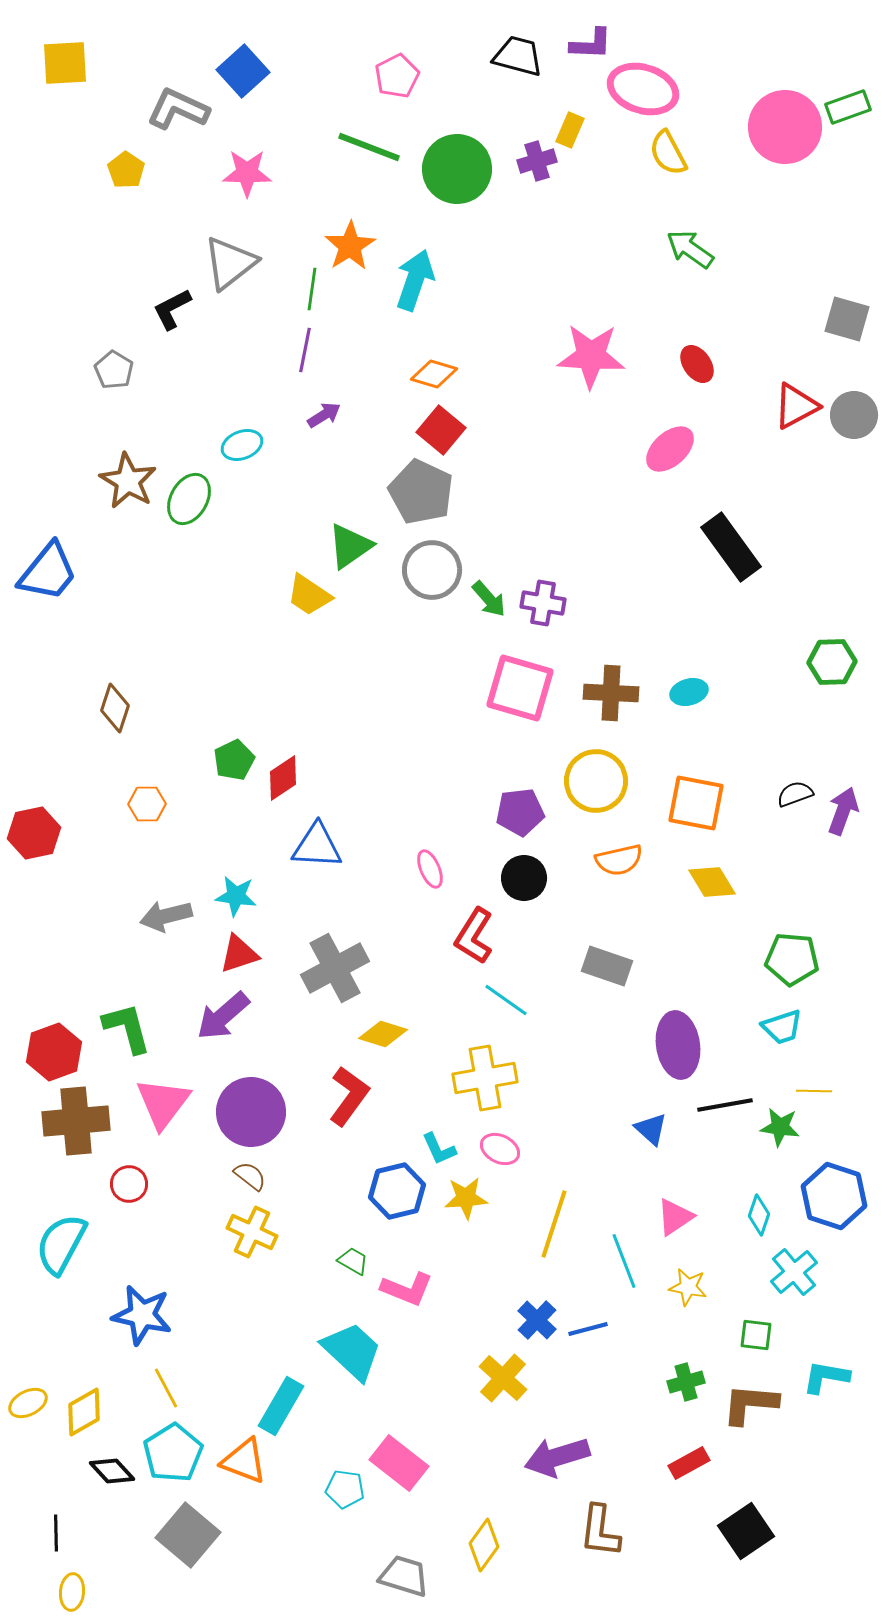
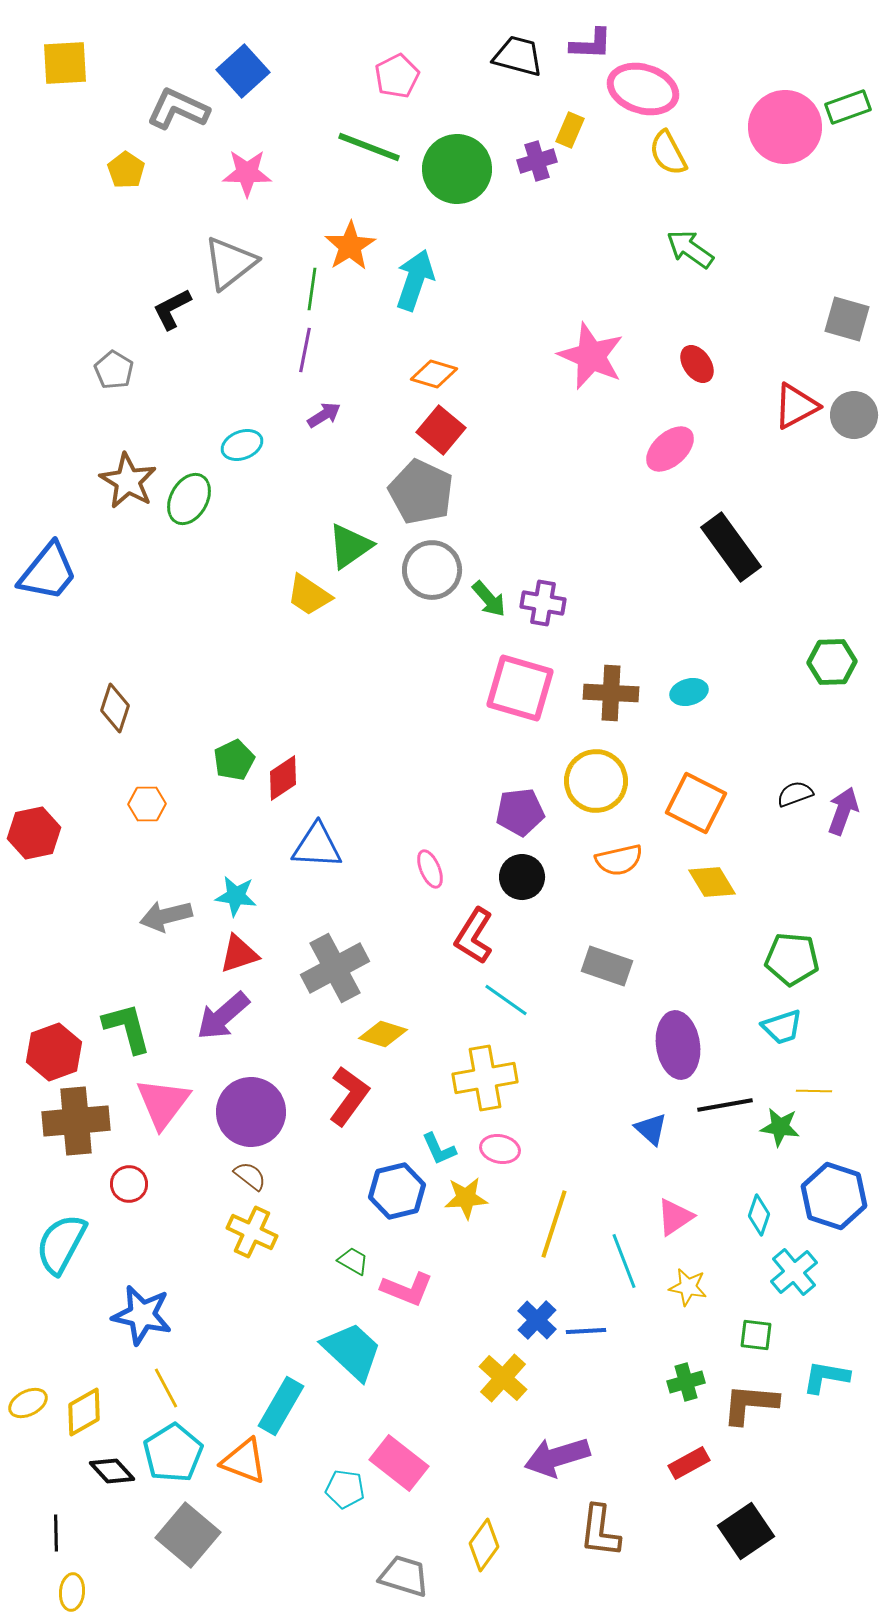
pink star at (591, 356): rotated 20 degrees clockwise
orange square at (696, 803): rotated 16 degrees clockwise
black circle at (524, 878): moved 2 px left, 1 px up
pink ellipse at (500, 1149): rotated 15 degrees counterclockwise
blue line at (588, 1329): moved 2 px left, 2 px down; rotated 12 degrees clockwise
